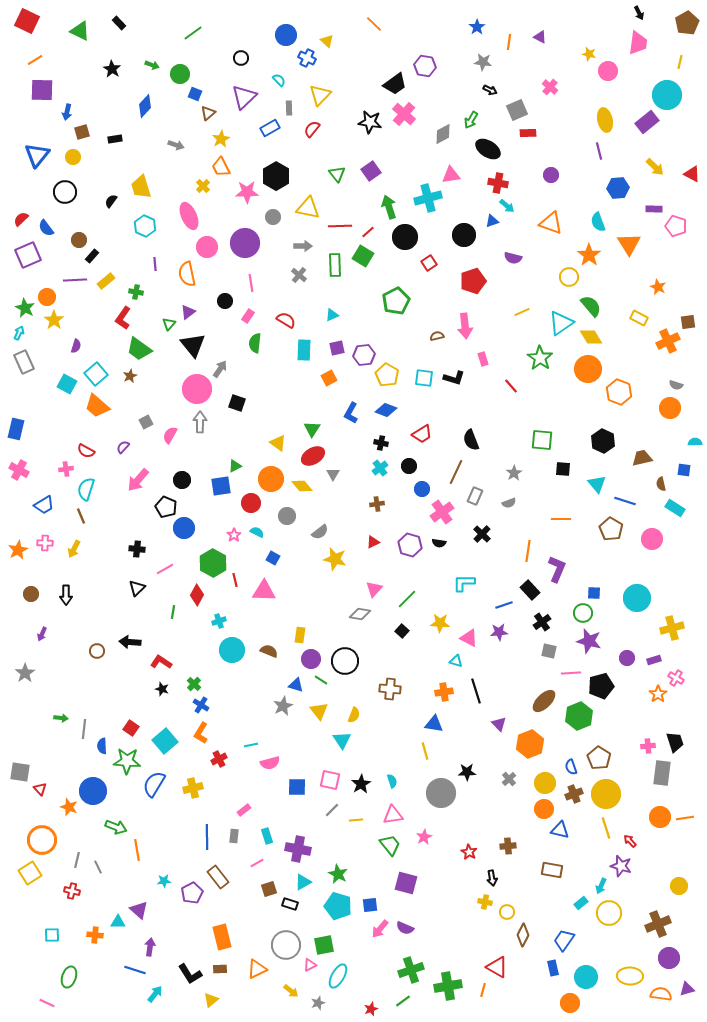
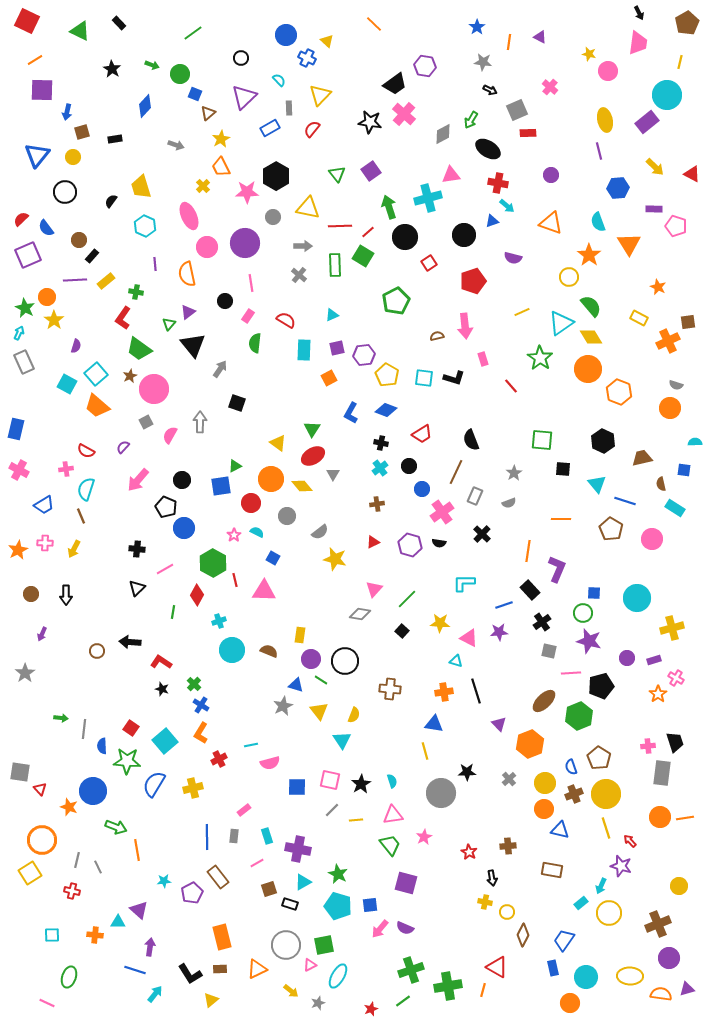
pink circle at (197, 389): moved 43 px left
